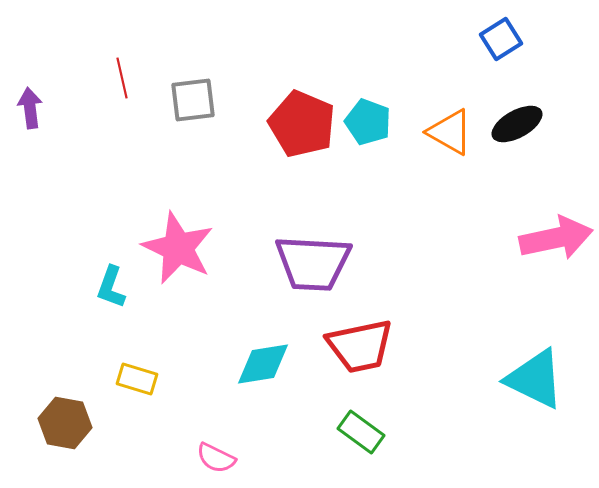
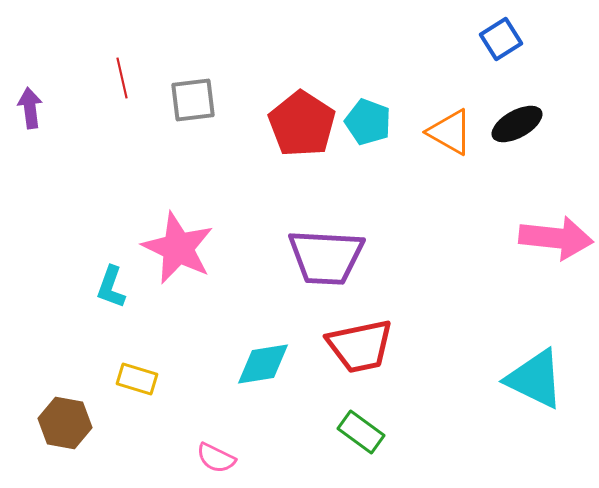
red pentagon: rotated 10 degrees clockwise
pink arrow: rotated 18 degrees clockwise
purple trapezoid: moved 13 px right, 6 px up
